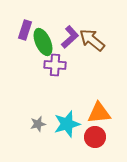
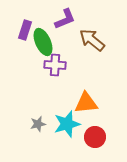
purple L-shape: moved 5 px left, 18 px up; rotated 20 degrees clockwise
orange triangle: moved 13 px left, 10 px up
